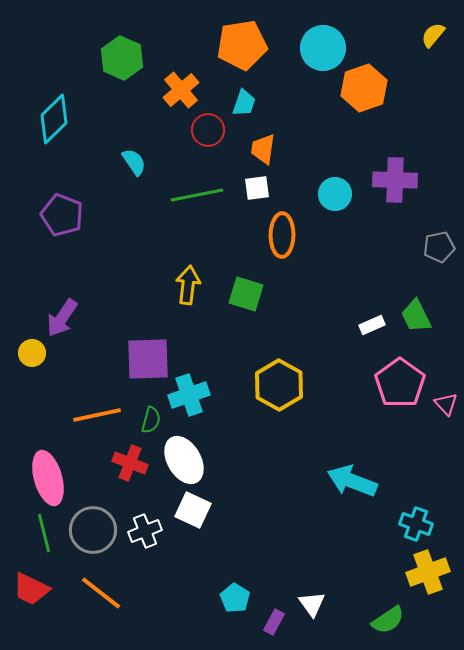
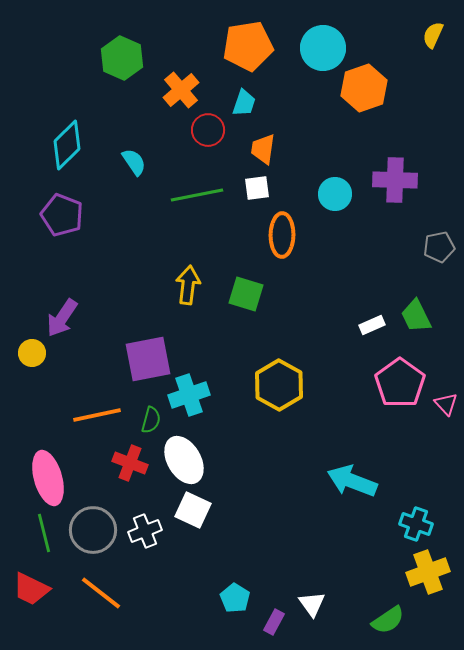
yellow semicircle at (433, 35): rotated 16 degrees counterclockwise
orange pentagon at (242, 45): moved 6 px right, 1 px down
cyan diamond at (54, 119): moved 13 px right, 26 px down
purple square at (148, 359): rotated 9 degrees counterclockwise
